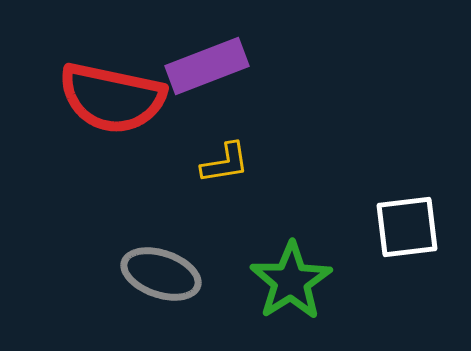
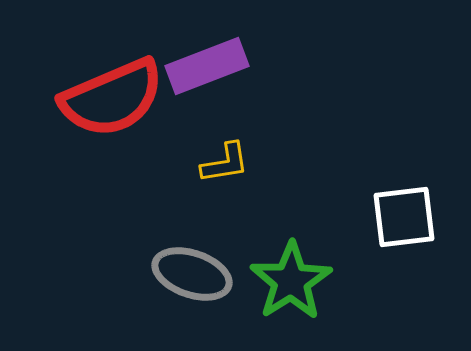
red semicircle: rotated 35 degrees counterclockwise
white square: moved 3 px left, 10 px up
gray ellipse: moved 31 px right
